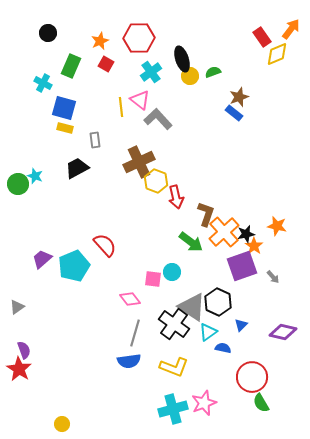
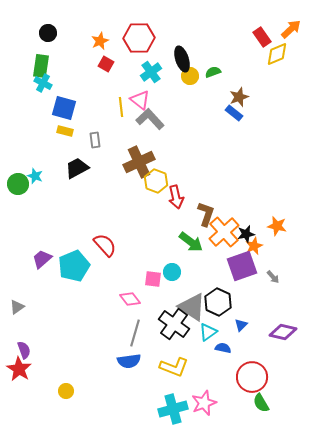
orange arrow at (291, 29): rotated 10 degrees clockwise
green rectangle at (71, 66): moved 30 px left; rotated 15 degrees counterclockwise
gray L-shape at (158, 119): moved 8 px left
yellow rectangle at (65, 128): moved 3 px down
orange star at (254, 246): rotated 12 degrees clockwise
yellow circle at (62, 424): moved 4 px right, 33 px up
